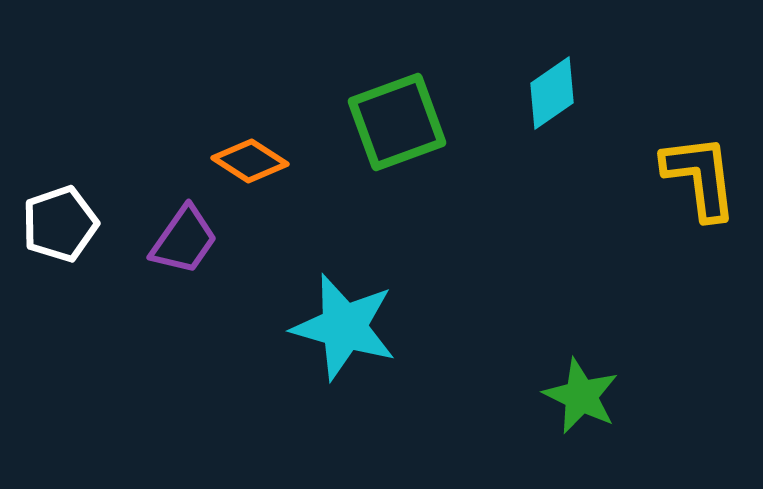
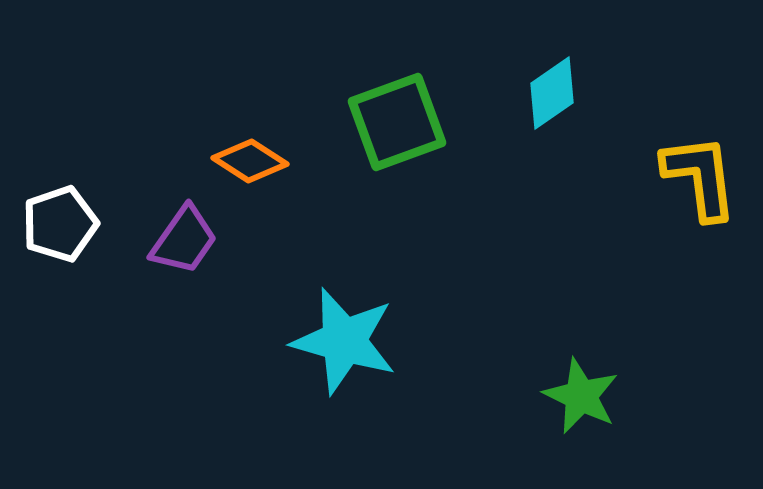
cyan star: moved 14 px down
